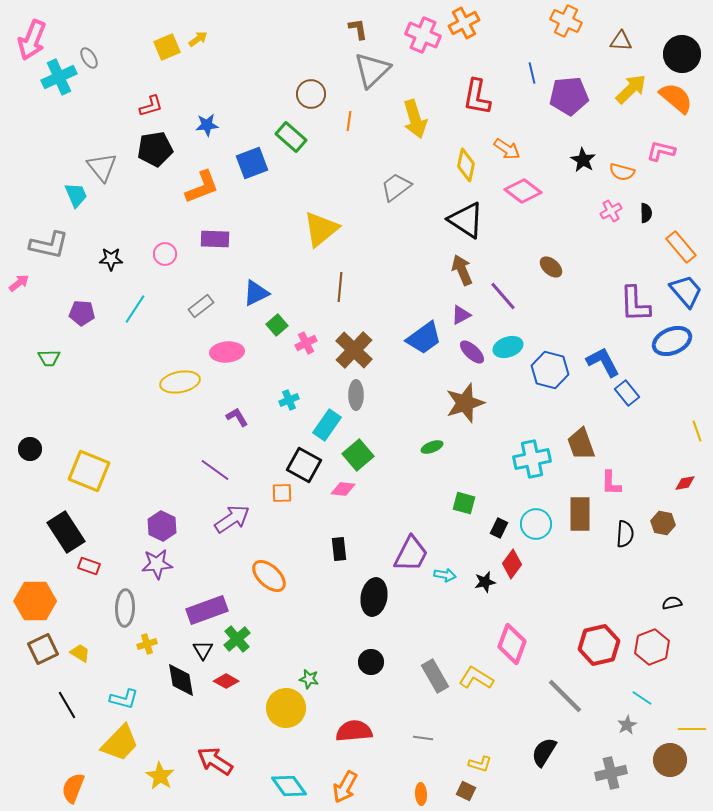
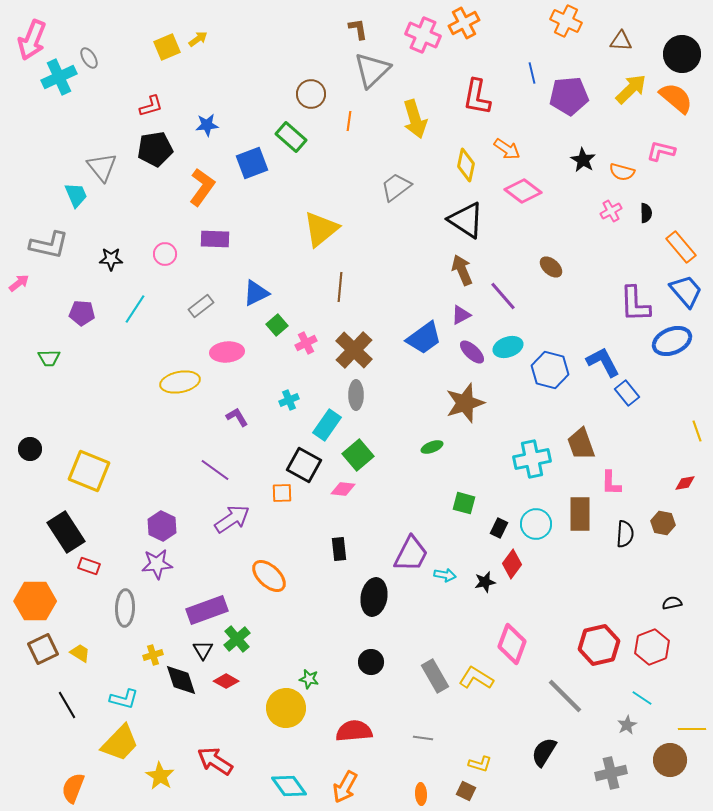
orange L-shape at (202, 187): rotated 33 degrees counterclockwise
yellow cross at (147, 644): moved 6 px right, 11 px down
black diamond at (181, 680): rotated 9 degrees counterclockwise
